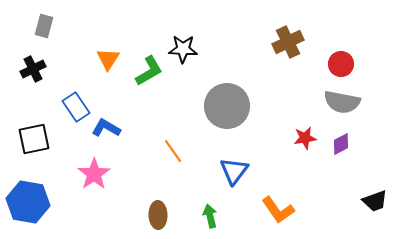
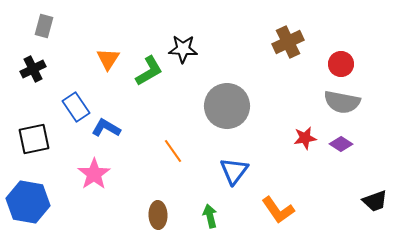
purple diamond: rotated 60 degrees clockwise
